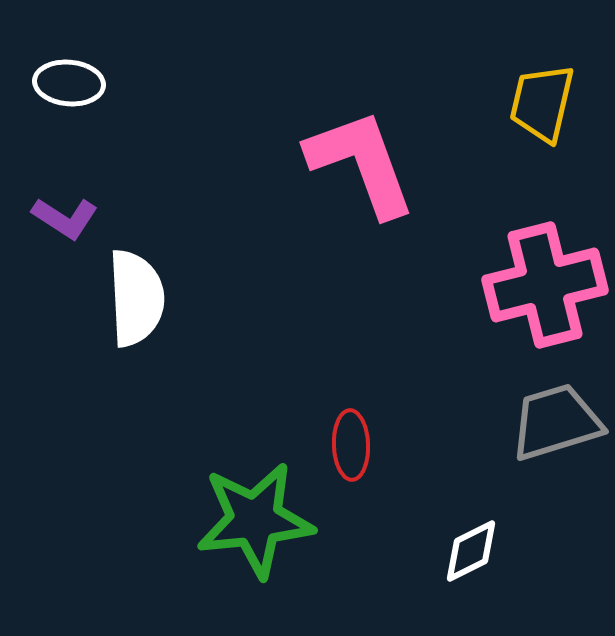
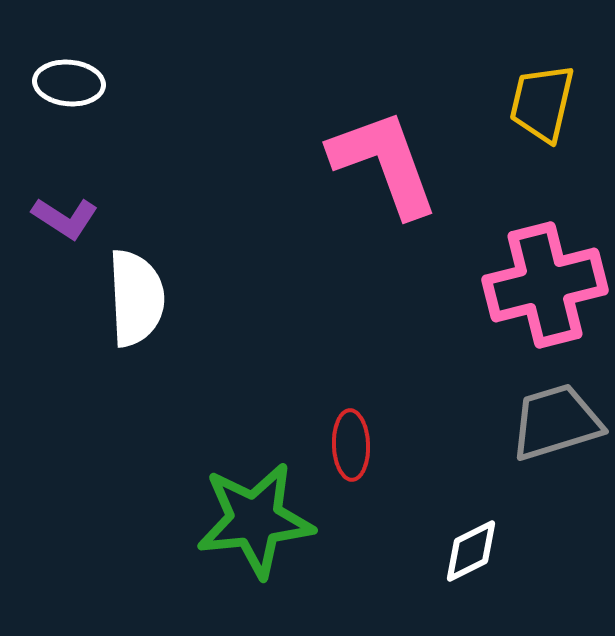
pink L-shape: moved 23 px right
